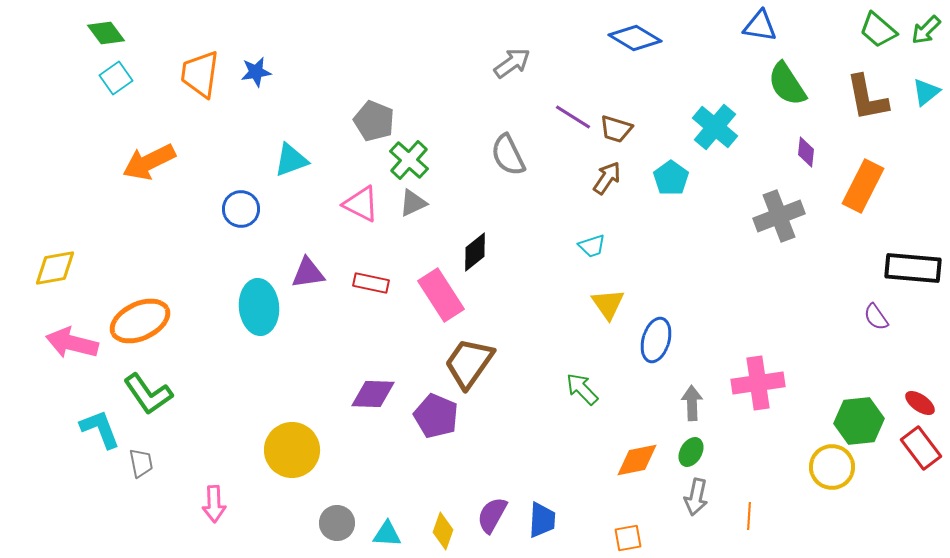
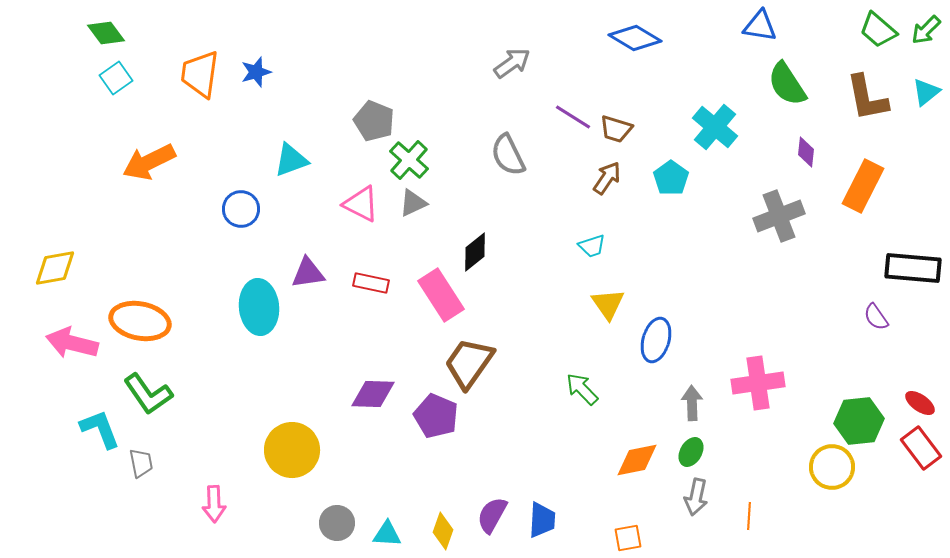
blue star at (256, 72): rotated 8 degrees counterclockwise
orange ellipse at (140, 321): rotated 36 degrees clockwise
